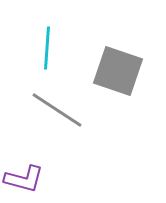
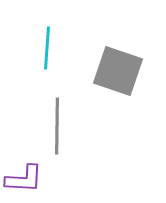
gray line: moved 16 px down; rotated 58 degrees clockwise
purple L-shape: rotated 12 degrees counterclockwise
